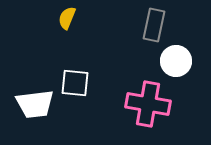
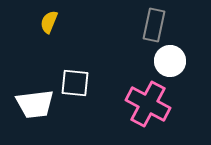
yellow semicircle: moved 18 px left, 4 px down
white circle: moved 6 px left
pink cross: rotated 18 degrees clockwise
